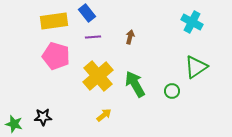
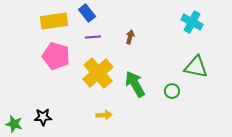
green triangle: rotated 45 degrees clockwise
yellow cross: moved 3 px up
yellow arrow: rotated 35 degrees clockwise
